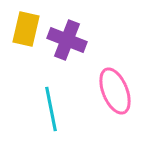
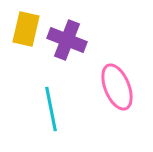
pink ellipse: moved 2 px right, 4 px up
